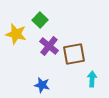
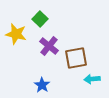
green square: moved 1 px up
brown square: moved 2 px right, 4 px down
cyan arrow: rotated 98 degrees counterclockwise
blue star: rotated 21 degrees clockwise
